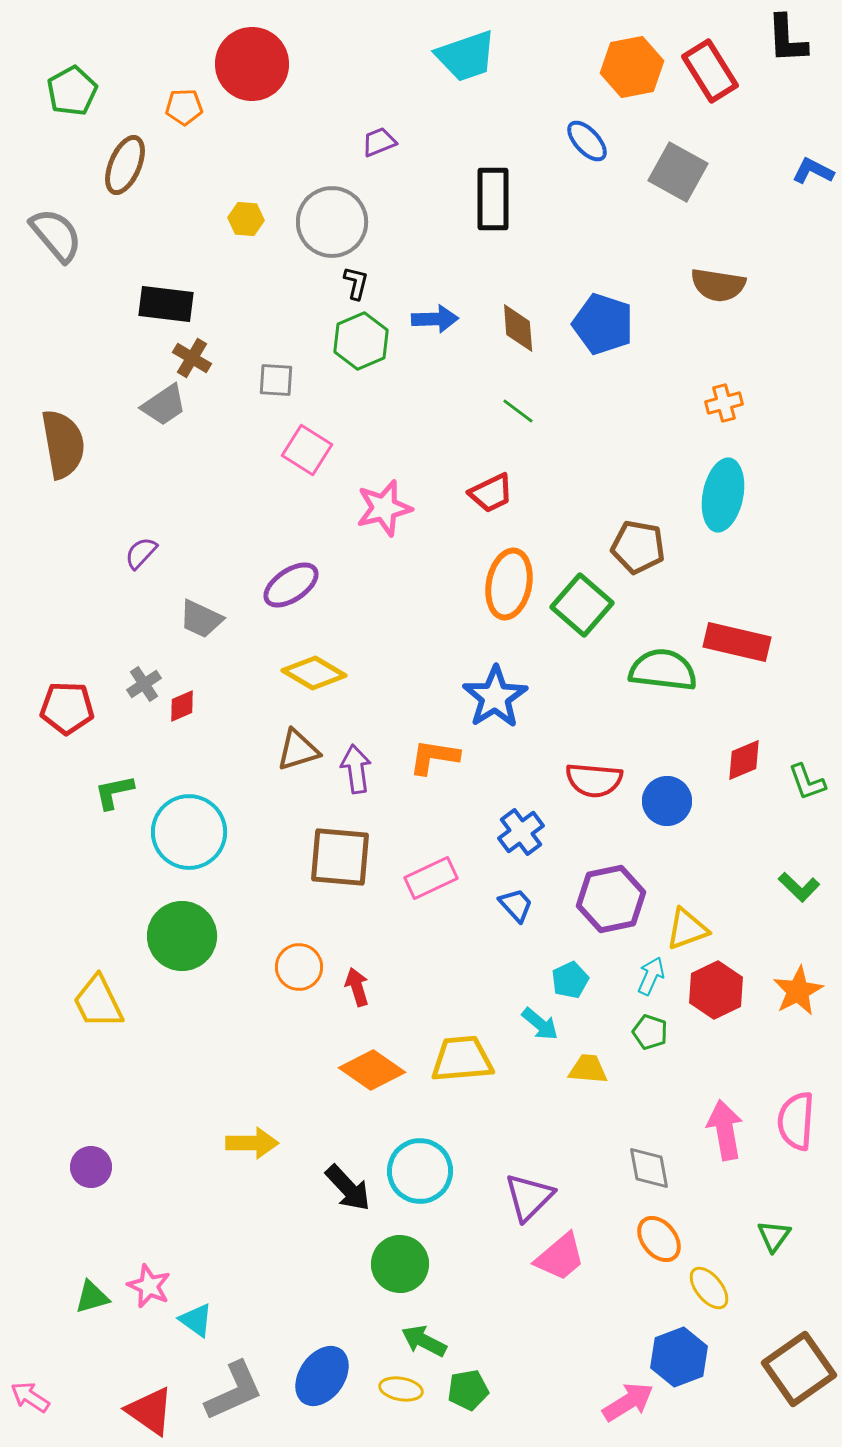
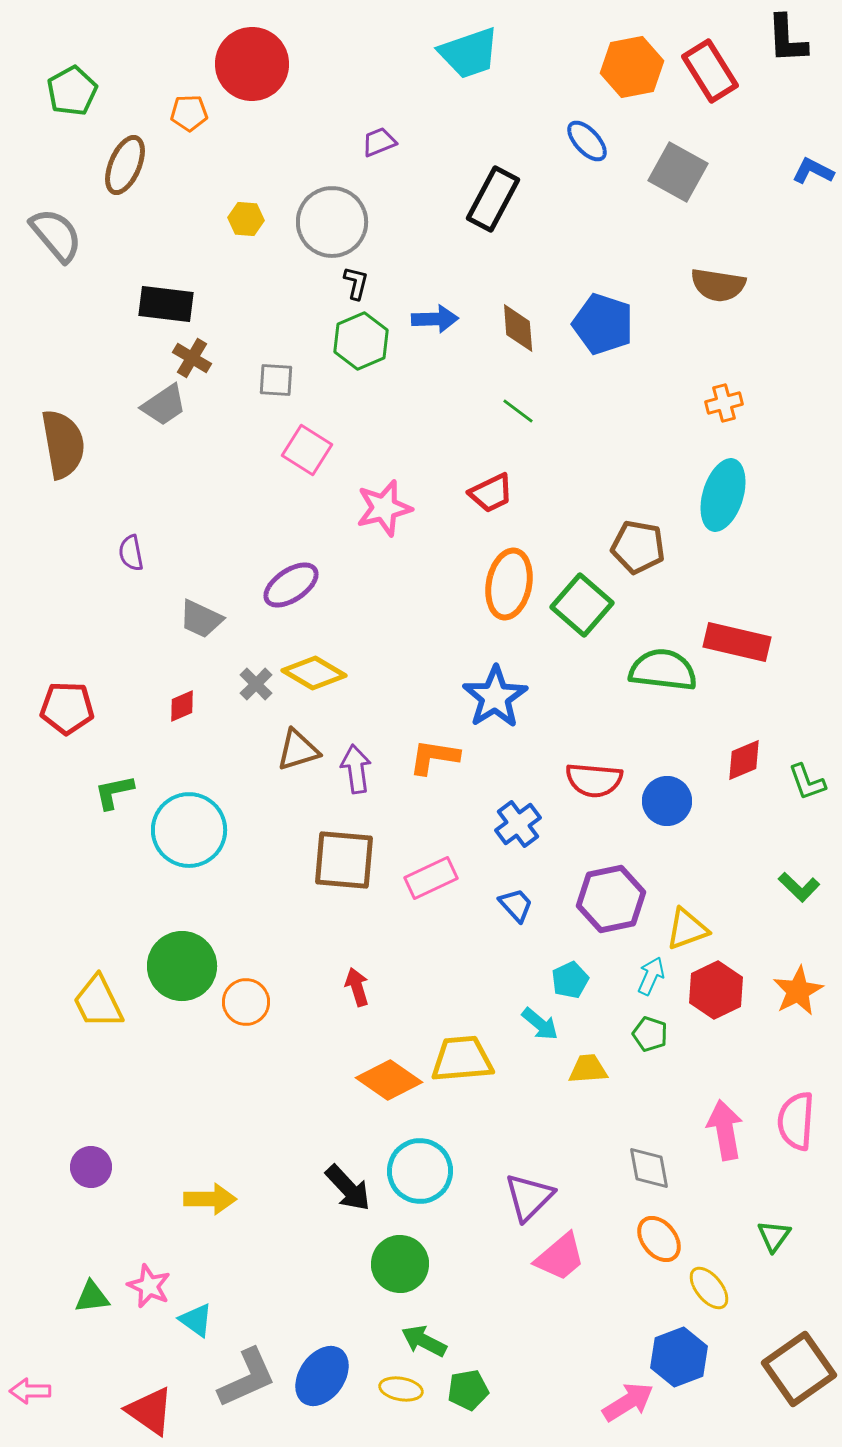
cyan trapezoid at (466, 56): moved 3 px right, 3 px up
orange pentagon at (184, 107): moved 5 px right, 6 px down
black rectangle at (493, 199): rotated 28 degrees clockwise
cyan ellipse at (723, 495): rotated 6 degrees clockwise
purple semicircle at (141, 553): moved 10 px left; rotated 54 degrees counterclockwise
gray cross at (144, 684): moved 112 px right; rotated 12 degrees counterclockwise
cyan circle at (189, 832): moved 2 px up
blue cross at (521, 832): moved 3 px left, 8 px up
brown square at (340, 857): moved 4 px right, 3 px down
green circle at (182, 936): moved 30 px down
orange circle at (299, 967): moved 53 px left, 35 px down
green pentagon at (650, 1032): moved 2 px down
yellow trapezoid at (588, 1069): rotated 9 degrees counterclockwise
orange diamond at (372, 1070): moved 17 px right, 10 px down
yellow arrow at (252, 1143): moved 42 px left, 56 px down
green triangle at (92, 1297): rotated 9 degrees clockwise
gray L-shape at (234, 1391): moved 13 px right, 13 px up
pink arrow at (30, 1397): moved 6 px up; rotated 33 degrees counterclockwise
